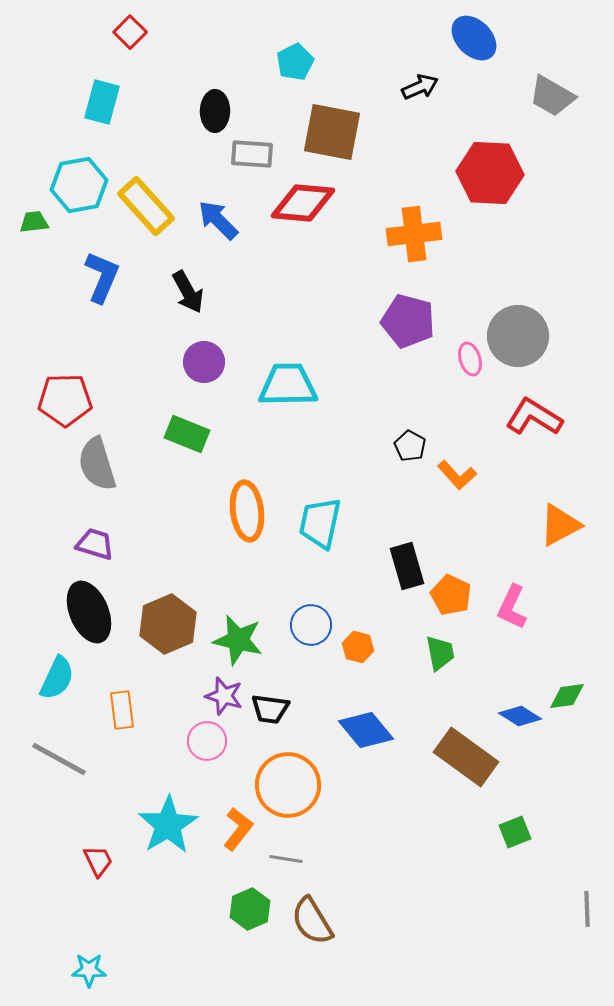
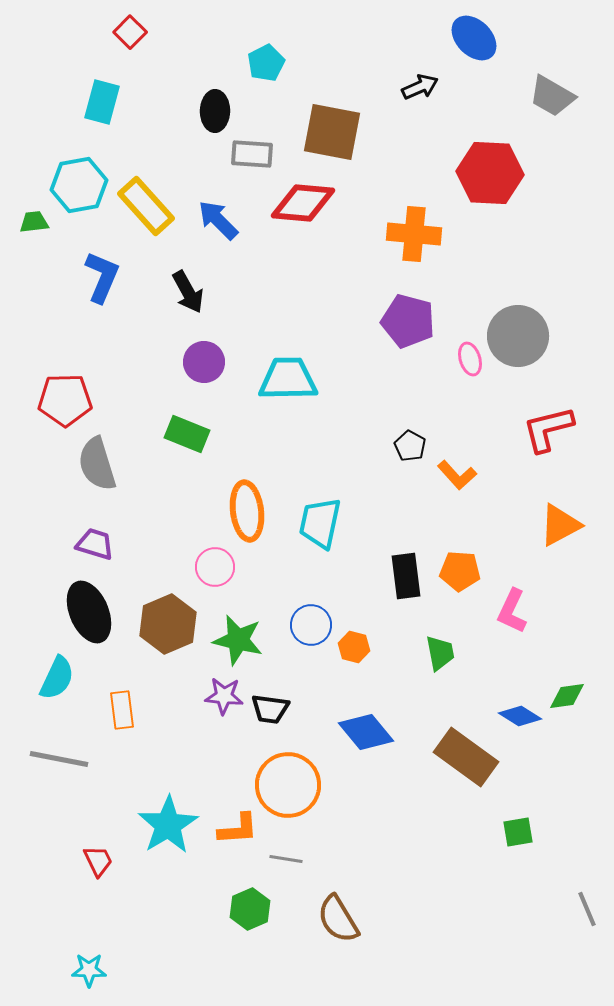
cyan pentagon at (295, 62): moved 29 px left, 1 px down
orange cross at (414, 234): rotated 12 degrees clockwise
cyan trapezoid at (288, 385): moved 6 px up
red L-shape at (534, 417): moved 14 px right, 12 px down; rotated 46 degrees counterclockwise
black rectangle at (407, 566): moved 1 px left, 10 px down; rotated 9 degrees clockwise
orange pentagon at (451, 595): moved 9 px right, 24 px up; rotated 21 degrees counterclockwise
pink L-shape at (512, 607): moved 4 px down
orange hexagon at (358, 647): moved 4 px left
purple star at (224, 696): rotated 12 degrees counterclockwise
blue diamond at (366, 730): moved 2 px down
pink circle at (207, 741): moved 8 px right, 174 px up
gray line at (59, 759): rotated 18 degrees counterclockwise
orange L-shape at (238, 829): rotated 48 degrees clockwise
green square at (515, 832): moved 3 px right; rotated 12 degrees clockwise
gray line at (587, 909): rotated 21 degrees counterclockwise
brown semicircle at (312, 921): moved 26 px right, 2 px up
